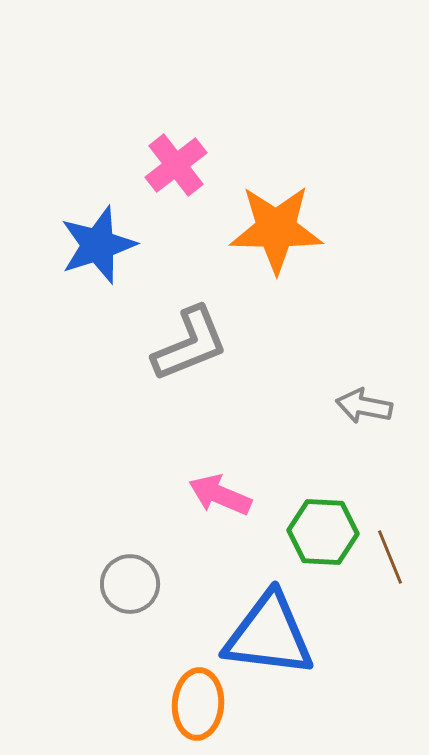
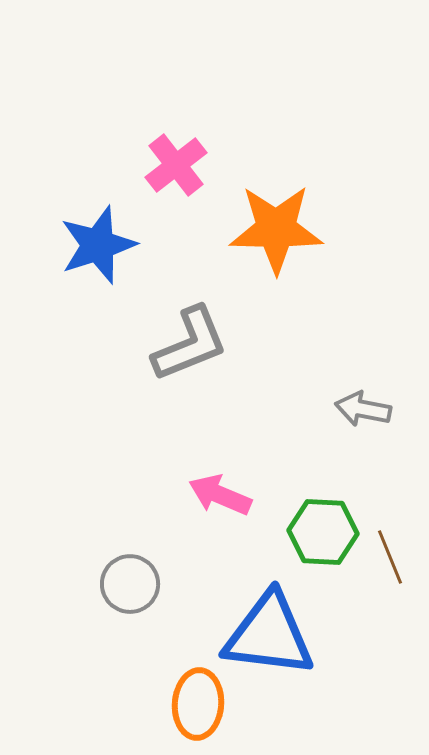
gray arrow: moved 1 px left, 3 px down
